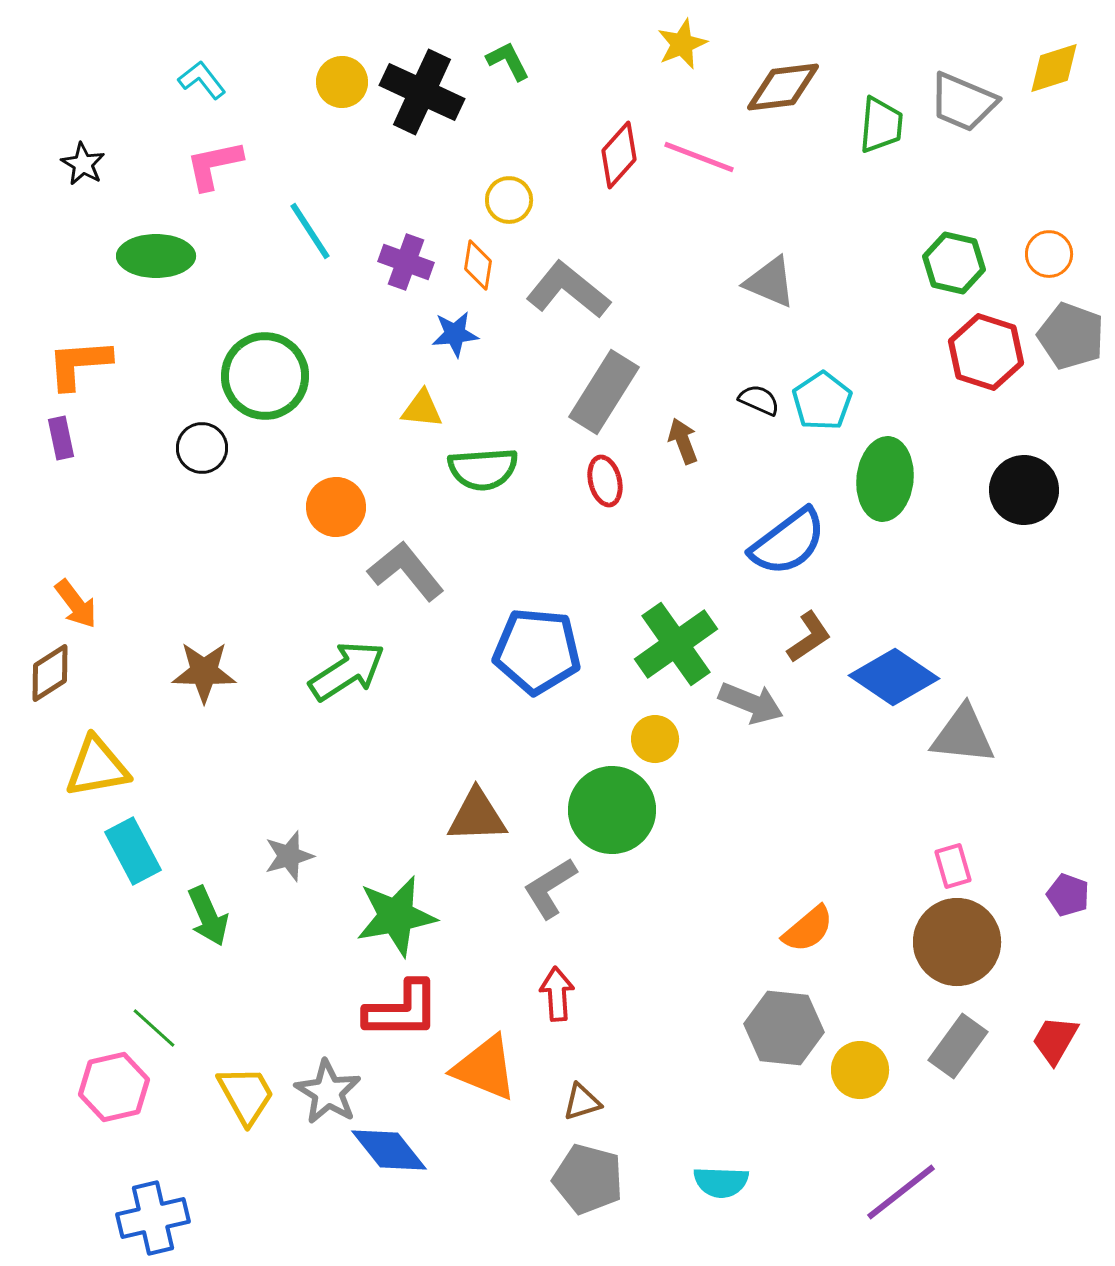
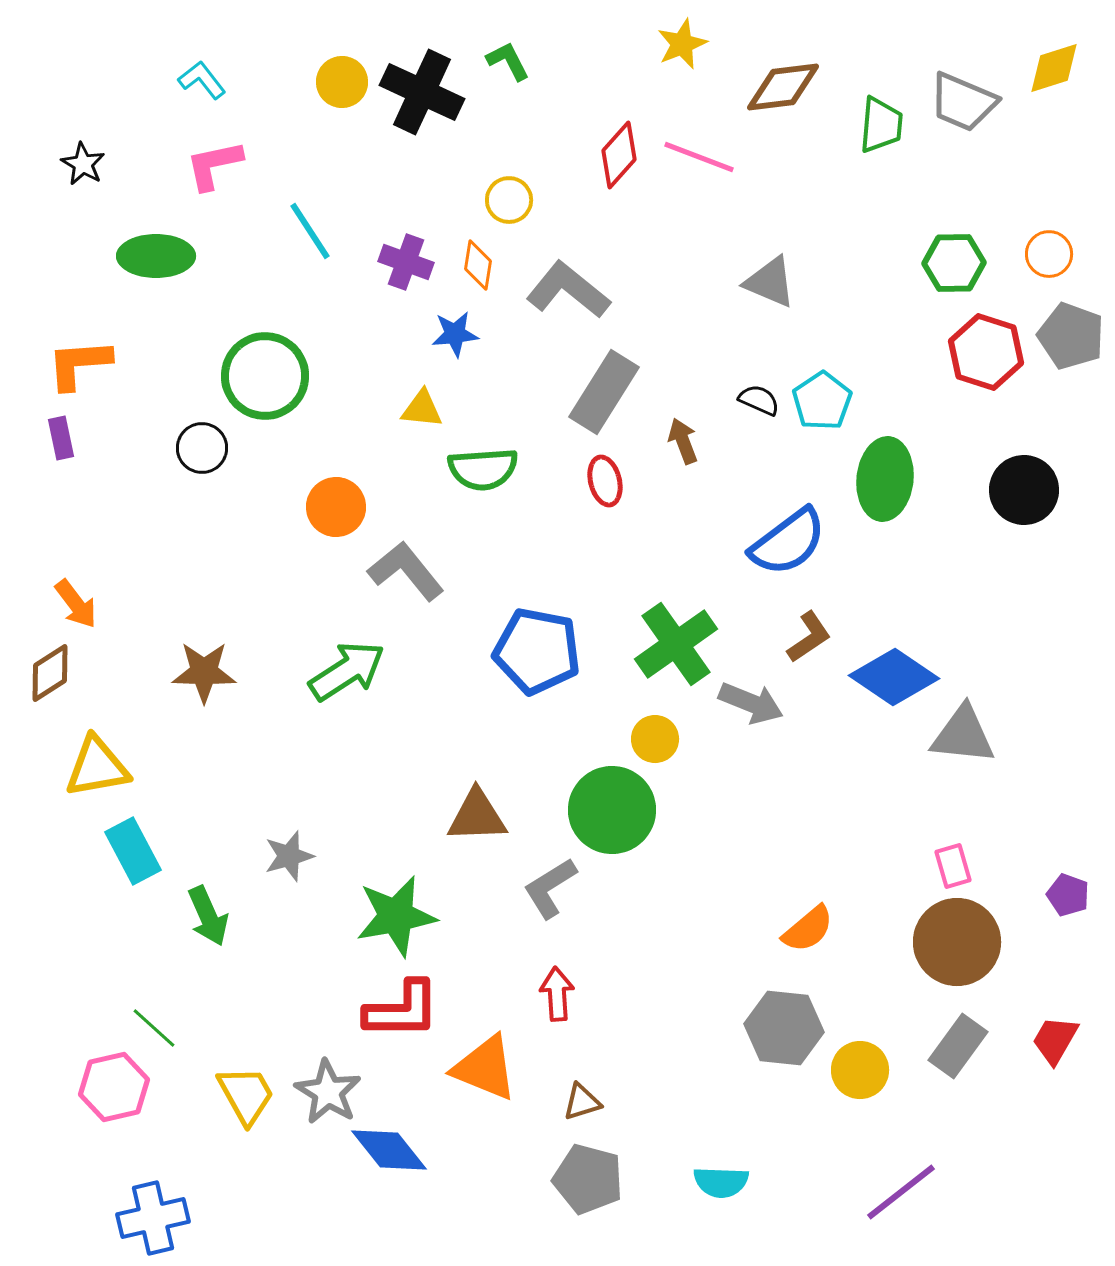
green hexagon at (954, 263): rotated 14 degrees counterclockwise
blue pentagon at (537, 651): rotated 6 degrees clockwise
